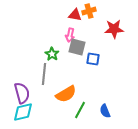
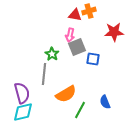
red star: moved 3 px down
gray square: rotated 36 degrees counterclockwise
blue semicircle: moved 9 px up
